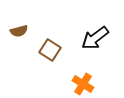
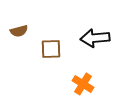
black arrow: rotated 32 degrees clockwise
brown square: moved 1 px right, 1 px up; rotated 35 degrees counterclockwise
